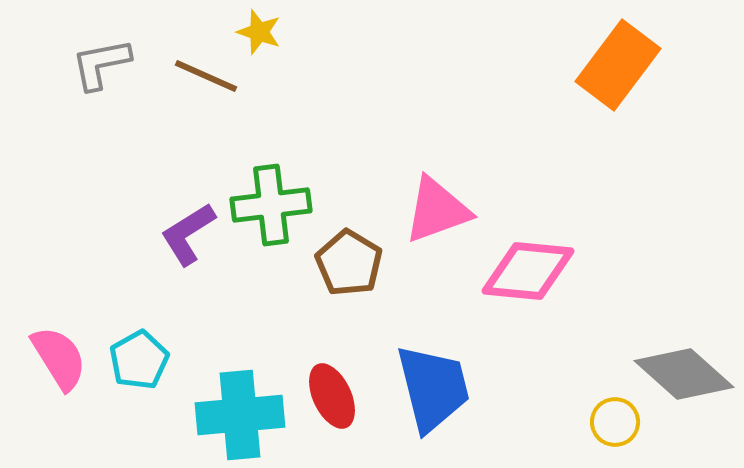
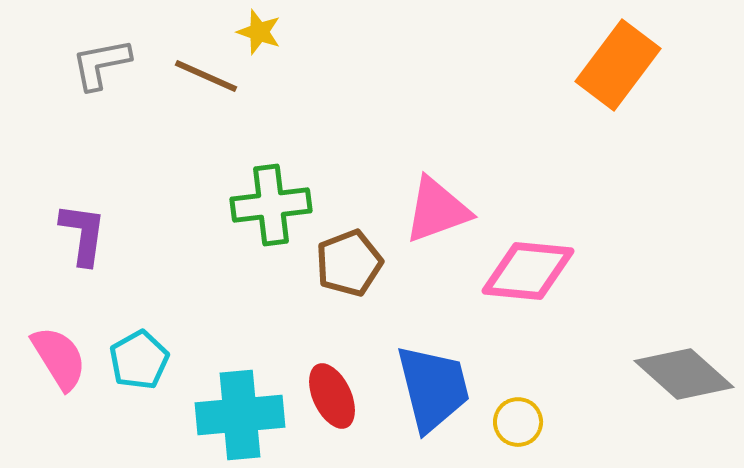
purple L-shape: moved 105 px left; rotated 130 degrees clockwise
brown pentagon: rotated 20 degrees clockwise
yellow circle: moved 97 px left
